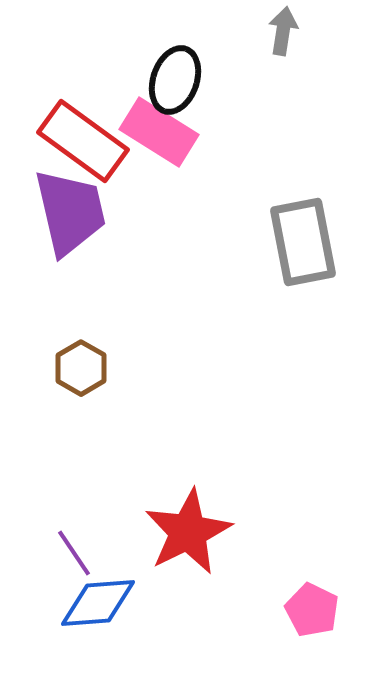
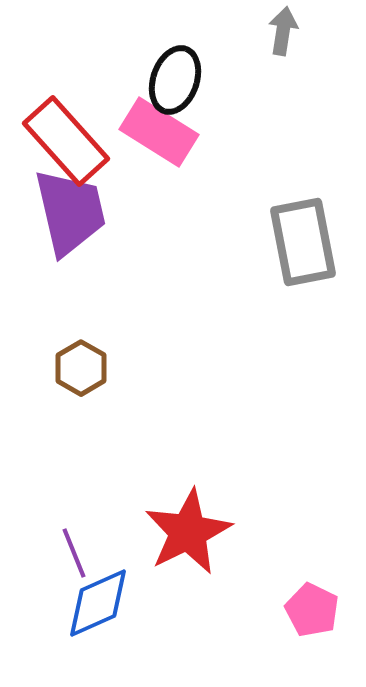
red rectangle: moved 17 px left; rotated 12 degrees clockwise
purple line: rotated 12 degrees clockwise
blue diamond: rotated 20 degrees counterclockwise
